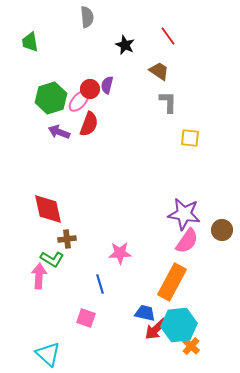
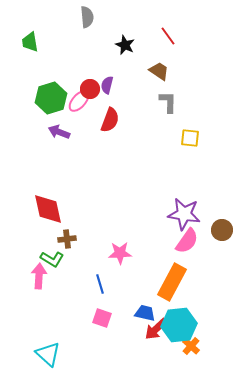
red semicircle: moved 21 px right, 4 px up
pink square: moved 16 px right
